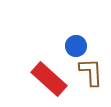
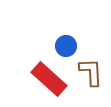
blue circle: moved 10 px left
